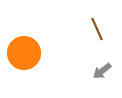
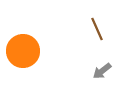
orange circle: moved 1 px left, 2 px up
